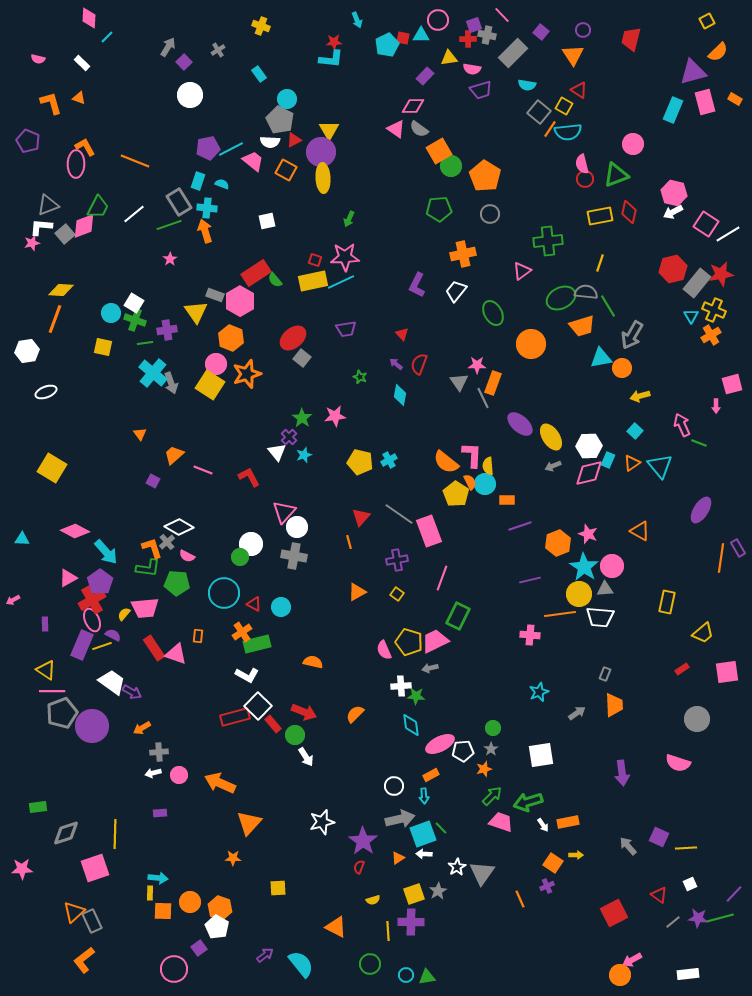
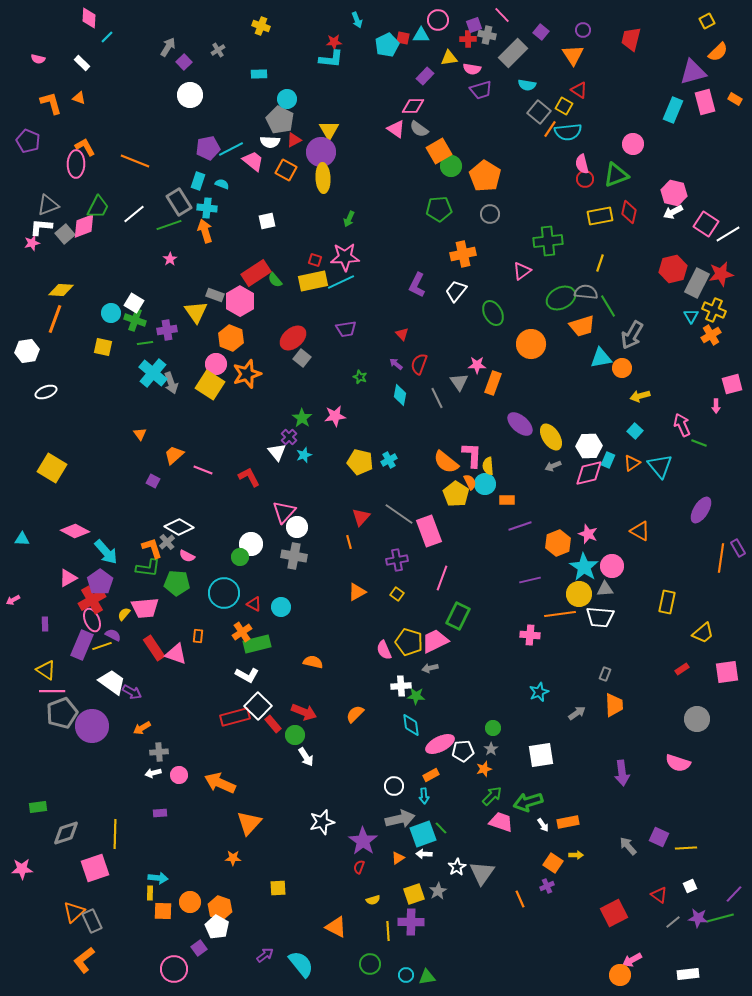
cyan rectangle at (259, 74): rotated 56 degrees counterclockwise
gray rectangle at (697, 283): rotated 12 degrees counterclockwise
gray line at (483, 398): moved 46 px left
white square at (690, 884): moved 2 px down
